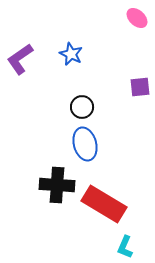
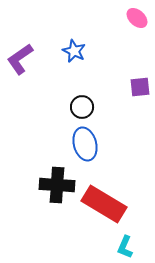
blue star: moved 3 px right, 3 px up
